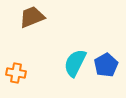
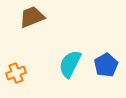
cyan semicircle: moved 5 px left, 1 px down
orange cross: rotated 30 degrees counterclockwise
